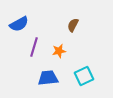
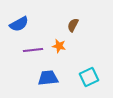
purple line: moved 1 px left, 3 px down; rotated 66 degrees clockwise
orange star: moved 5 px up; rotated 24 degrees clockwise
cyan square: moved 5 px right, 1 px down
